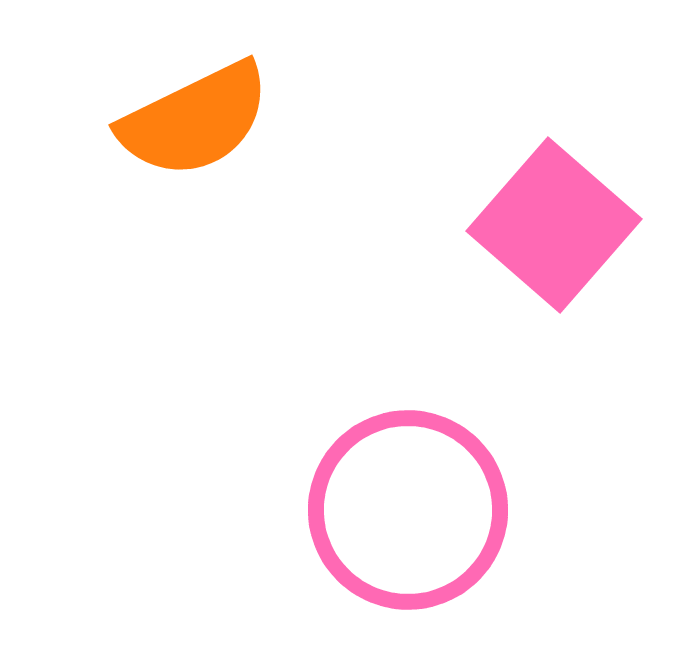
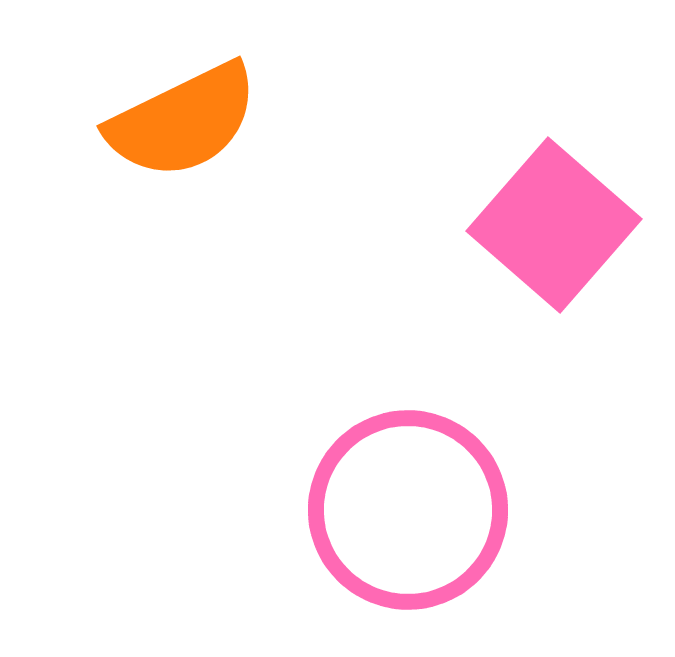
orange semicircle: moved 12 px left, 1 px down
